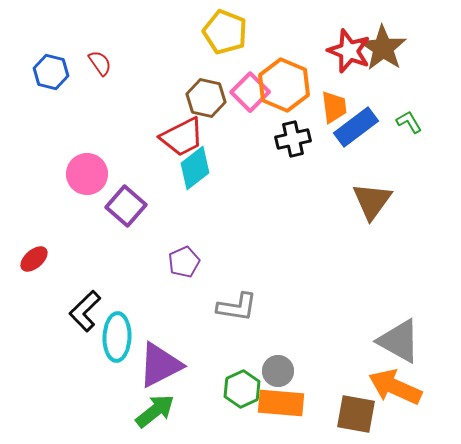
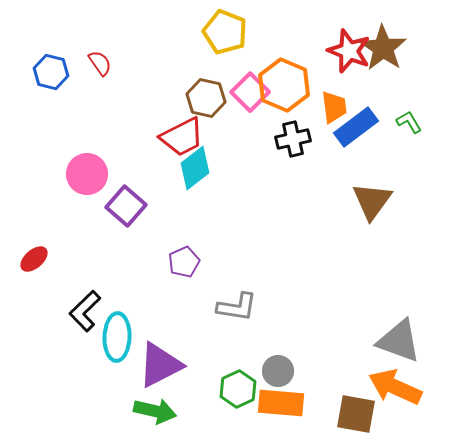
gray triangle: rotated 9 degrees counterclockwise
green hexagon: moved 4 px left
green arrow: rotated 51 degrees clockwise
